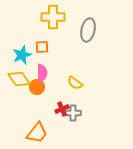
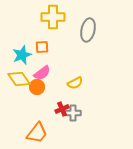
pink semicircle: rotated 54 degrees clockwise
yellow semicircle: rotated 63 degrees counterclockwise
